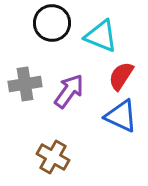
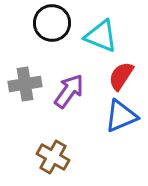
blue triangle: rotated 48 degrees counterclockwise
